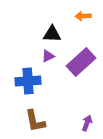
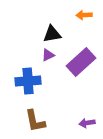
orange arrow: moved 1 px right, 1 px up
black triangle: rotated 12 degrees counterclockwise
purple triangle: moved 1 px up
purple arrow: rotated 119 degrees counterclockwise
